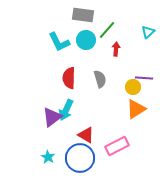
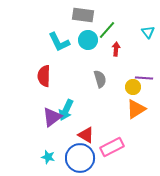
cyan triangle: rotated 24 degrees counterclockwise
cyan circle: moved 2 px right
red semicircle: moved 25 px left, 2 px up
pink rectangle: moved 5 px left, 1 px down
cyan star: rotated 16 degrees counterclockwise
